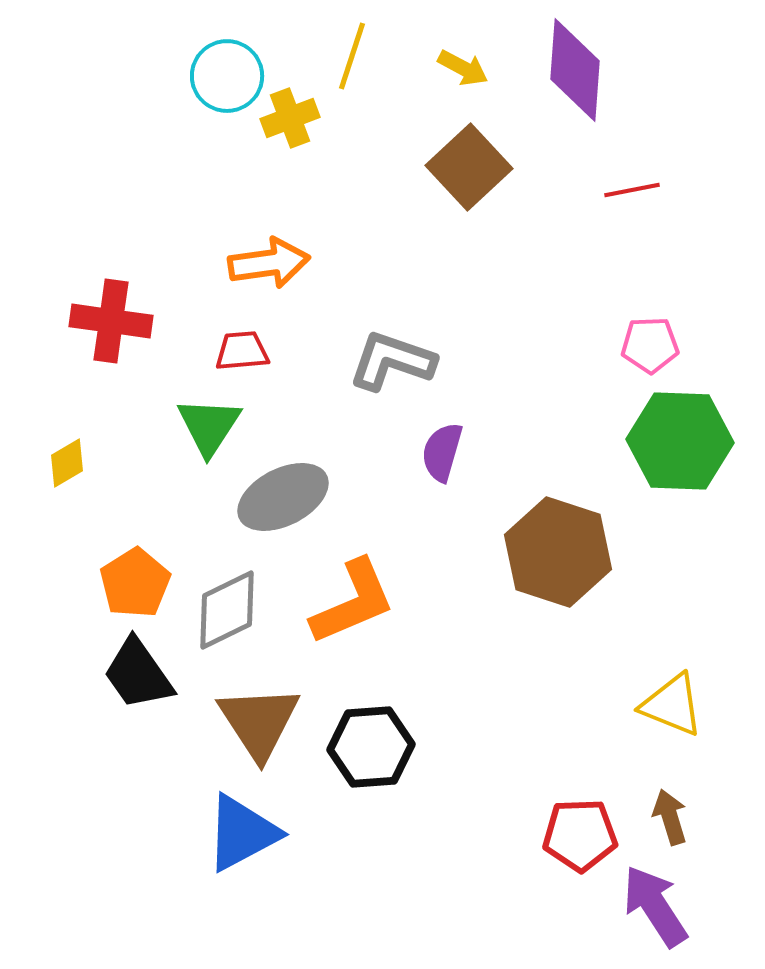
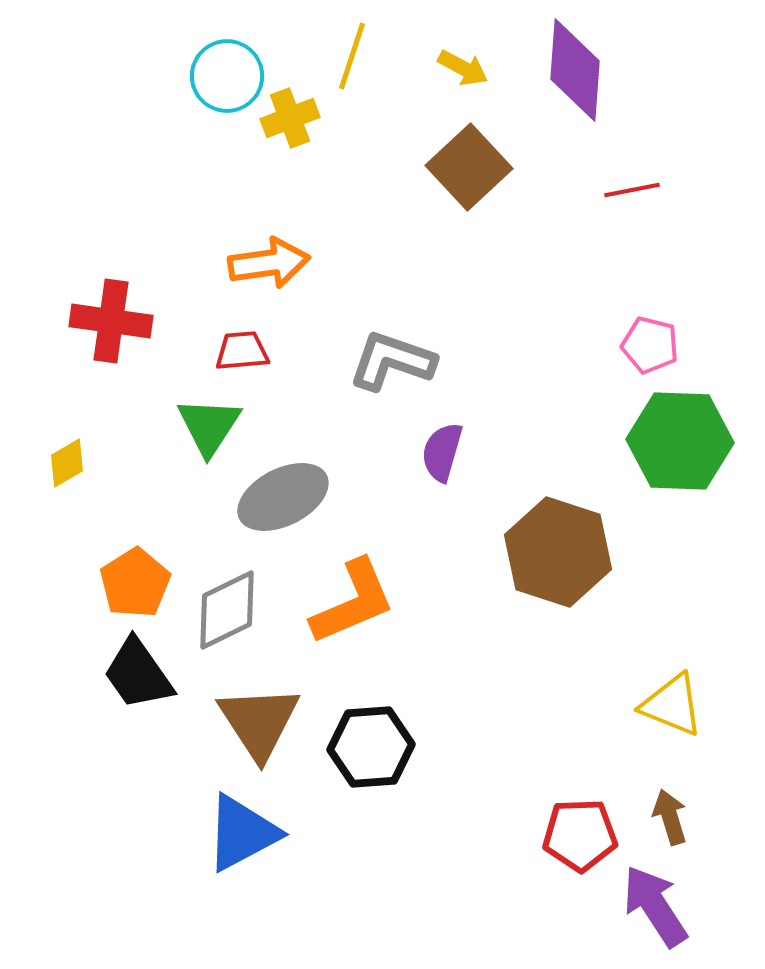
pink pentagon: rotated 16 degrees clockwise
